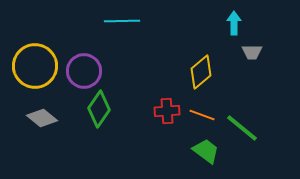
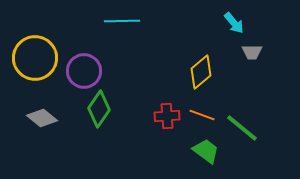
cyan arrow: rotated 140 degrees clockwise
yellow circle: moved 8 px up
red cross: moved 5 px down
